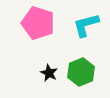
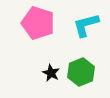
black star: moved 2 px right
